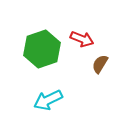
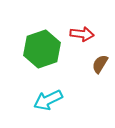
red arrow: moved 5 px up; rotated 15 degrees counterclockwise
